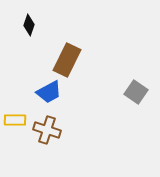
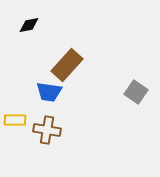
black diamond: rotated 60 degrees clockwise
brown rectangle: moved 5 px down; rotated 16 degrees clockwise
blue trapezoid: rotated 36 degrees clockwise
brown cross: rotated 8 degrees counterclockwise
